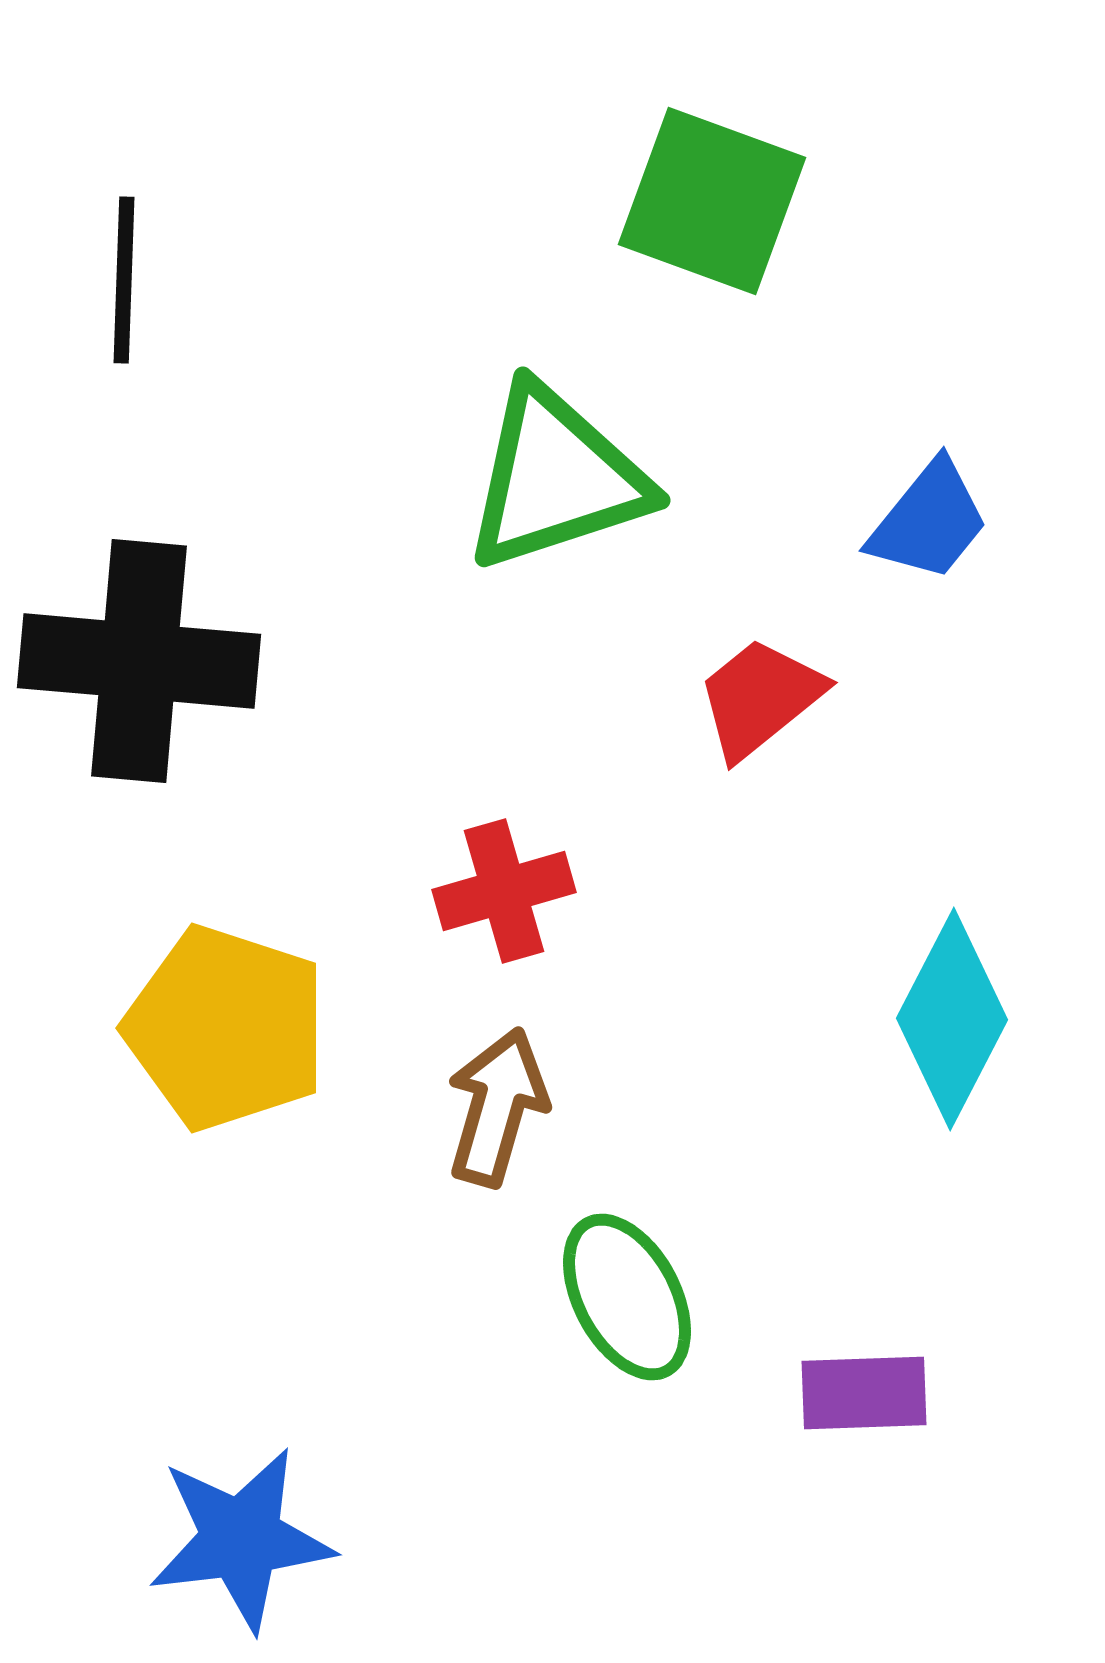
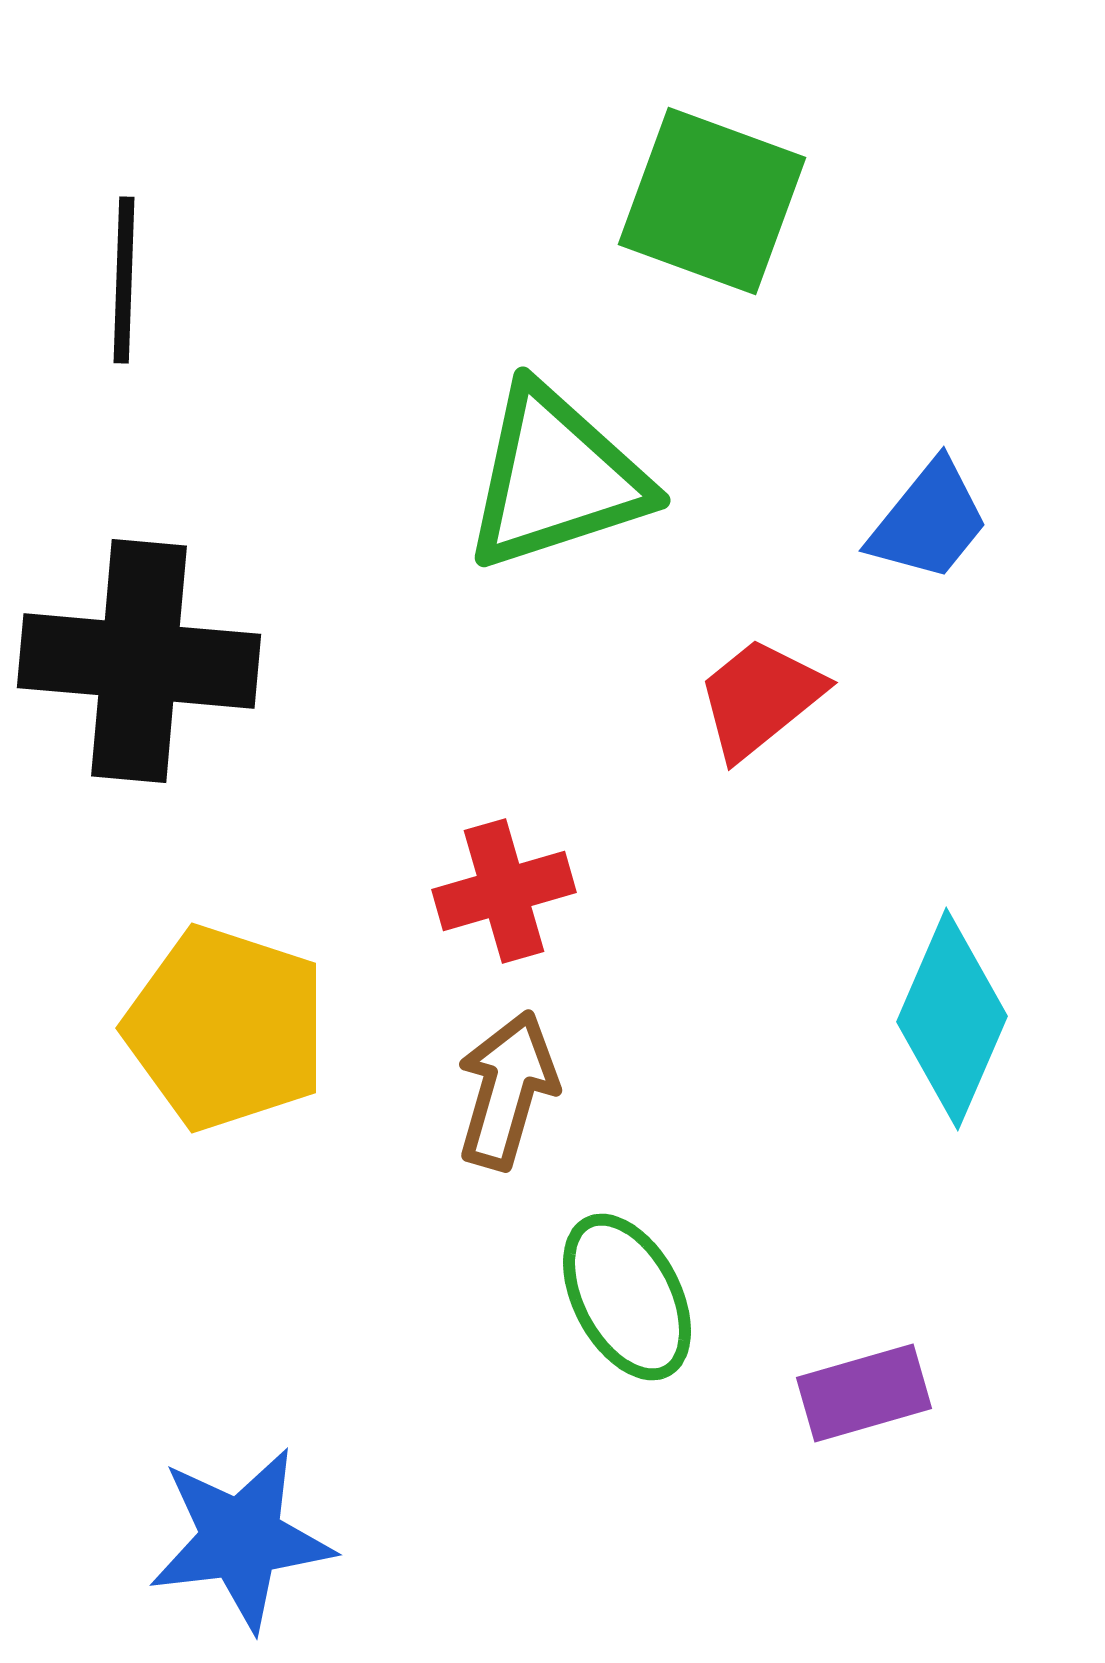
cyan diamond: rotated 4 degrees counterclockwise
brown arrow: moved 10 px right, 17 px up
purple rectangle: rotated 14 degrees counterclockwise
